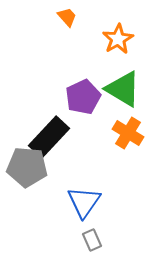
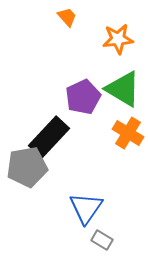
orange star: rotated 24 degrees clockwise
gray pentagon: rotated 15 degrees counterclockwise
blue triangle: moved 2 px right, 6 px down
gray rectangle: moved 10 px right; rotated 35 degrees counterclockwise
